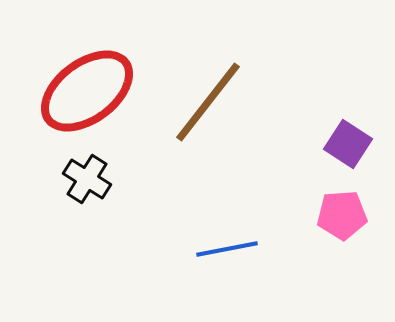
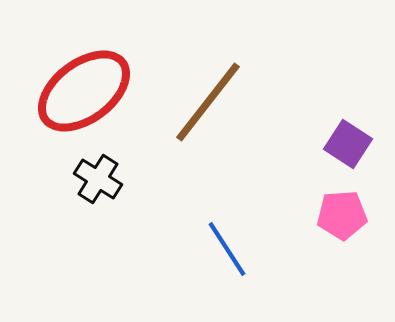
red ellipse: moved 3 px left
black cross: moved 11 px right
blue line: rotated 68 degrees clockwise
